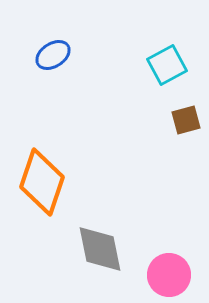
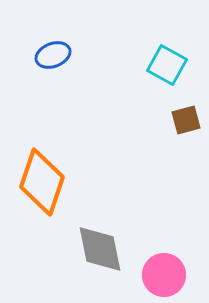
blue ellipse: rotated 12 degrees clockwise
cyan square: rotated 33 degrees counterclockwise
pink circle: moved 5 px left
